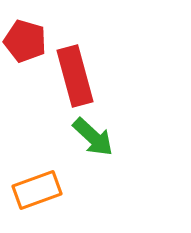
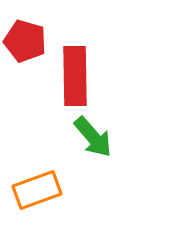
red rectangle: rotated 14 degrees clockwise
green arrow: rotated 6 degrees clockwise
